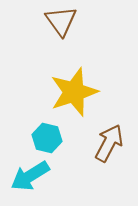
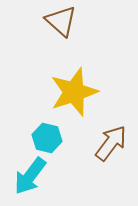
brown triangle: rotated 12 degrees counterclockwise
brown arrow: moved 2 px right; rotated 9 degrees clockwise
cyan arrow: rotated 21 degrees counterclockwise
